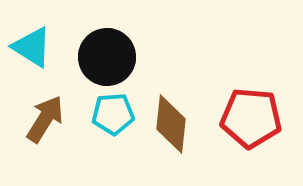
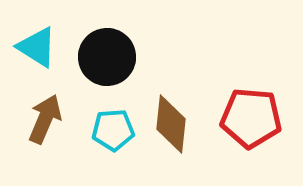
cyan triangle: moved 5 px right
cyan pentagon: moved 16 px down
brown arrow: rotated 9 degrees counterclockwise
